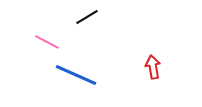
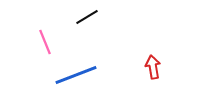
pink line: moved 2 px left; rotated 40 degrees clockwise
blue line: rotated 45 degrees counterclockwise
